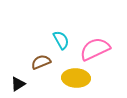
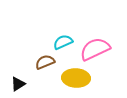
cyan semicircle: moved 2 px right, 2 px down; rotated 84 degrees counterclockwise
brown semicircle: moved 4 px right
